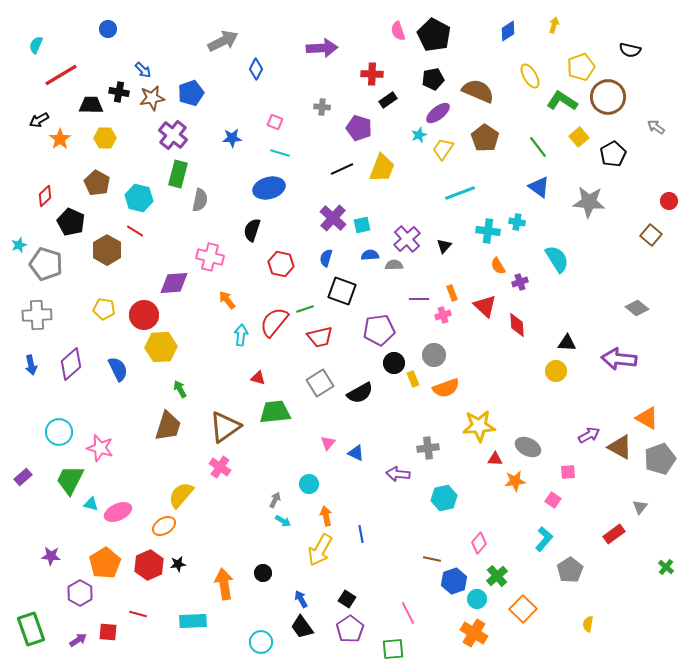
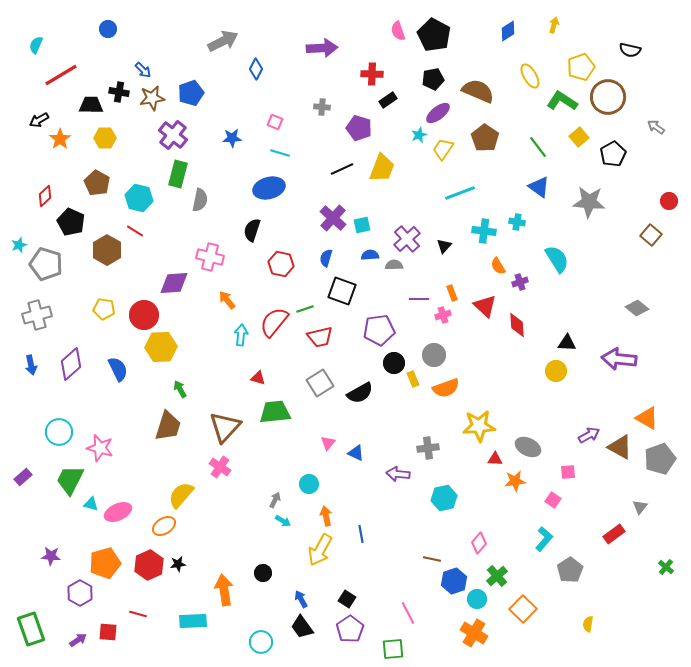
cyan cross at (488, 231): moved 4 px left
gray cross at (37, 315): rotated 12 degrees counterclockwise
brown triangle at (225, 427): rotated 12 degrees counterclockwise
orange pentagon at (105, 563): rotated 16 degrees clockwise
orange arrow at (224, 584): moved 6 px down
